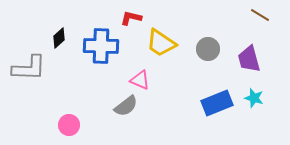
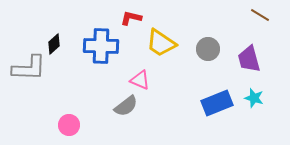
black diamond: moved 5 px left, 6 px down
